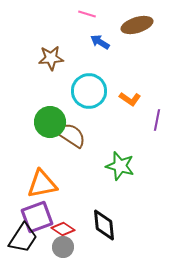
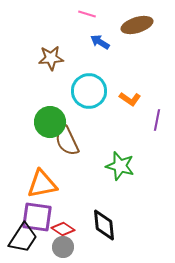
brown semicircle: moved 4 px left, 6 px down; rotated 148 degrees counterclockwise
purple square: rotated 28 degrees clockwise
